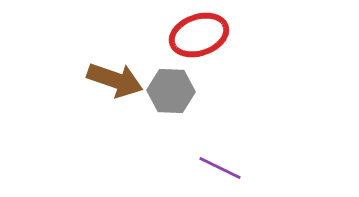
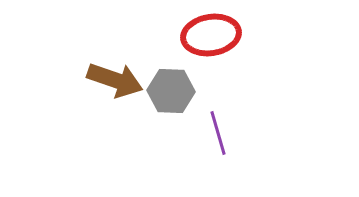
red ellipse: moved 12 px right; rotated 10 degrees clockwise
purple line: moved 2 px left, 35 px up; rotated 48 degrees clockwise
